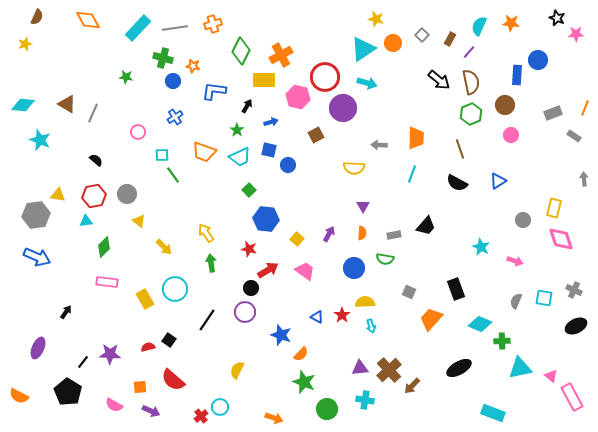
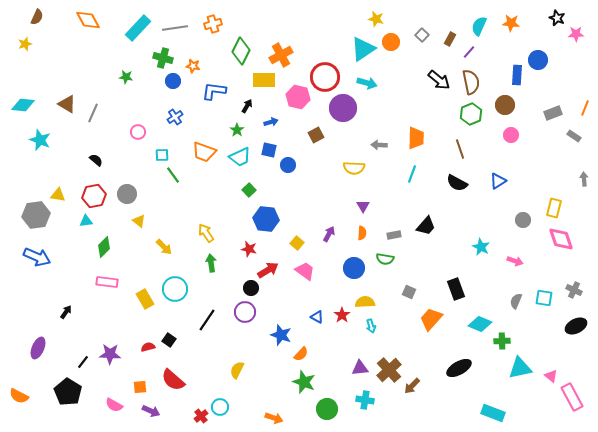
orange circle at (393, 43): moved 2 px left, 1 px up
yellow square at (297, 239): moved 4 px down
